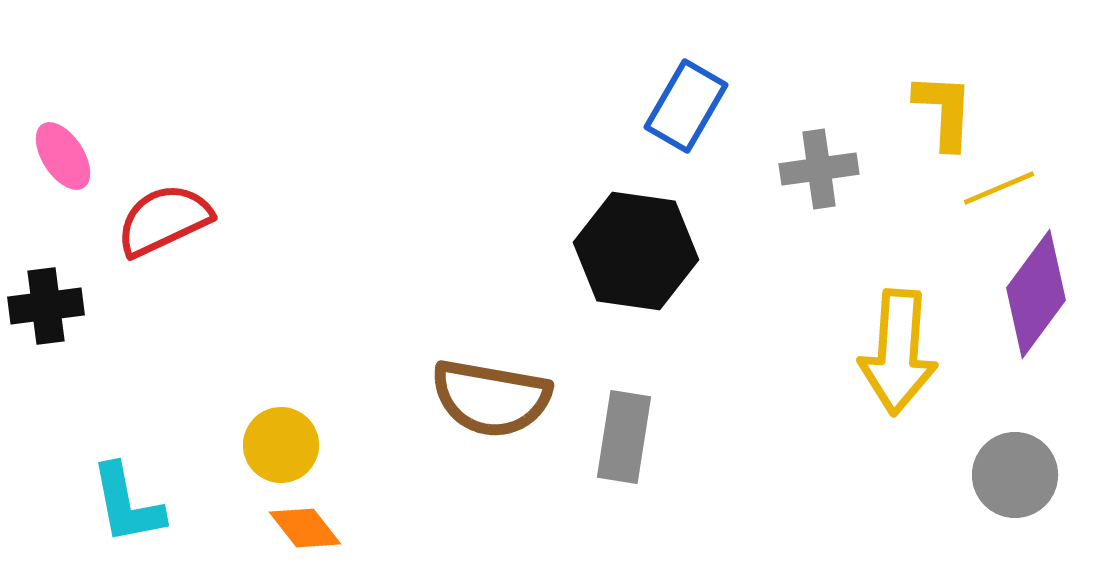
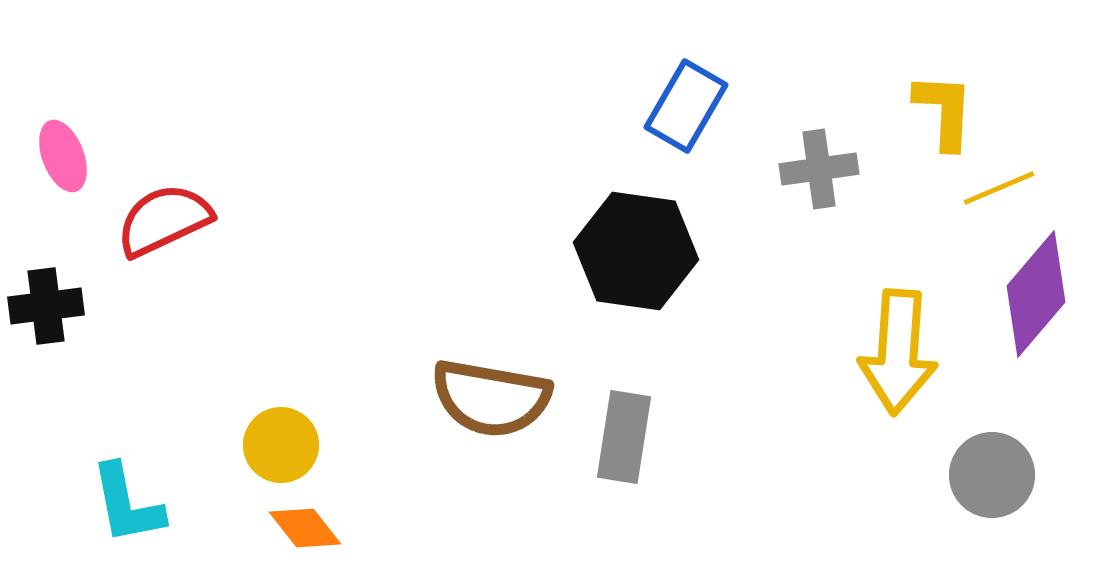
pink ellipse: rotated 12 degrees clockwise
purple diamond: rotated 4 degrees clockwise
gray circle: moved 23 px left
